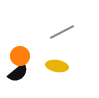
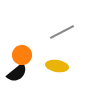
orange circle: moved 2 px right, 1 px up
black semicircle: moved 1 px left
